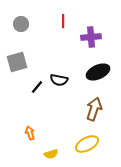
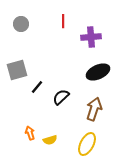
gray square: moved 8 px down
black semicircle: moved 2 px right, 17 px down; rotated 126 degrees clockwise
yellow ellipse: rotated 35 degrees counterclockwise
yellow semicircle: moved 1 px left, 14 px up
